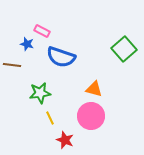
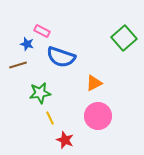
green square: moved 11 px up
brown line: moved 6 px right; rotated 24 degrees counterclockwise
orange triangle: moved 6 px up; rotated 42 degrees counterclockwise
pink circle: moved 7 px right
